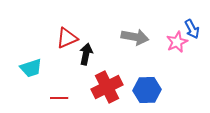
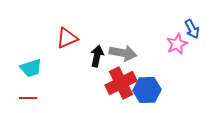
gray arrow: moved 12 px left, 16 px down
pink star: moved 2 px down
black arrow: moved 11 px right, 2 px down
red cross: moved 14 px right, 4 px up
red line: moved 31 px left
